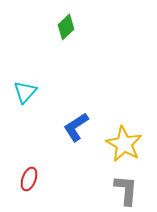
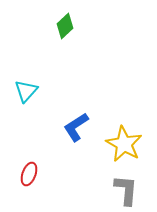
green diamond: moved 1 px left, 1 px up
cyan triangle: moved 1 px right, 1 px up
red ellipse: moved 5 px up
